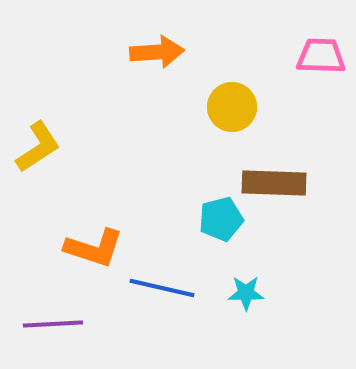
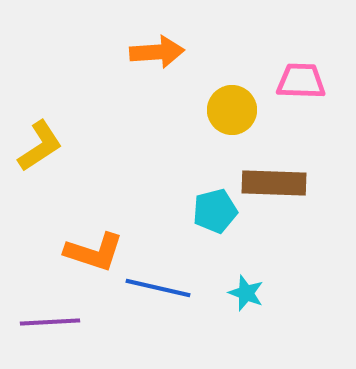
pink trapezoid: moved 20 px left, 25 px down
yellow circle: moved 3 px down
yellow L-shape: moved 2 px right, 1 px up
cyan pentagon: moved 6 px left, 8 px up
orange L-shape: moved 4 px down
blue line: moved 4 px left
cyan star: rotated 21 degrees clockwise
purple line: moved 3 px left, 2 px up
